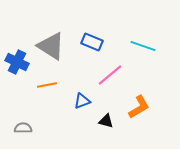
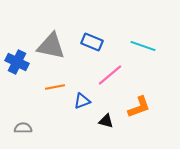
gray triangle: rotated 20 degrees counterclockwise
orange line: moved 8 px right, 2 px down
orange L-shape: rotated 10 degrees clockwise
